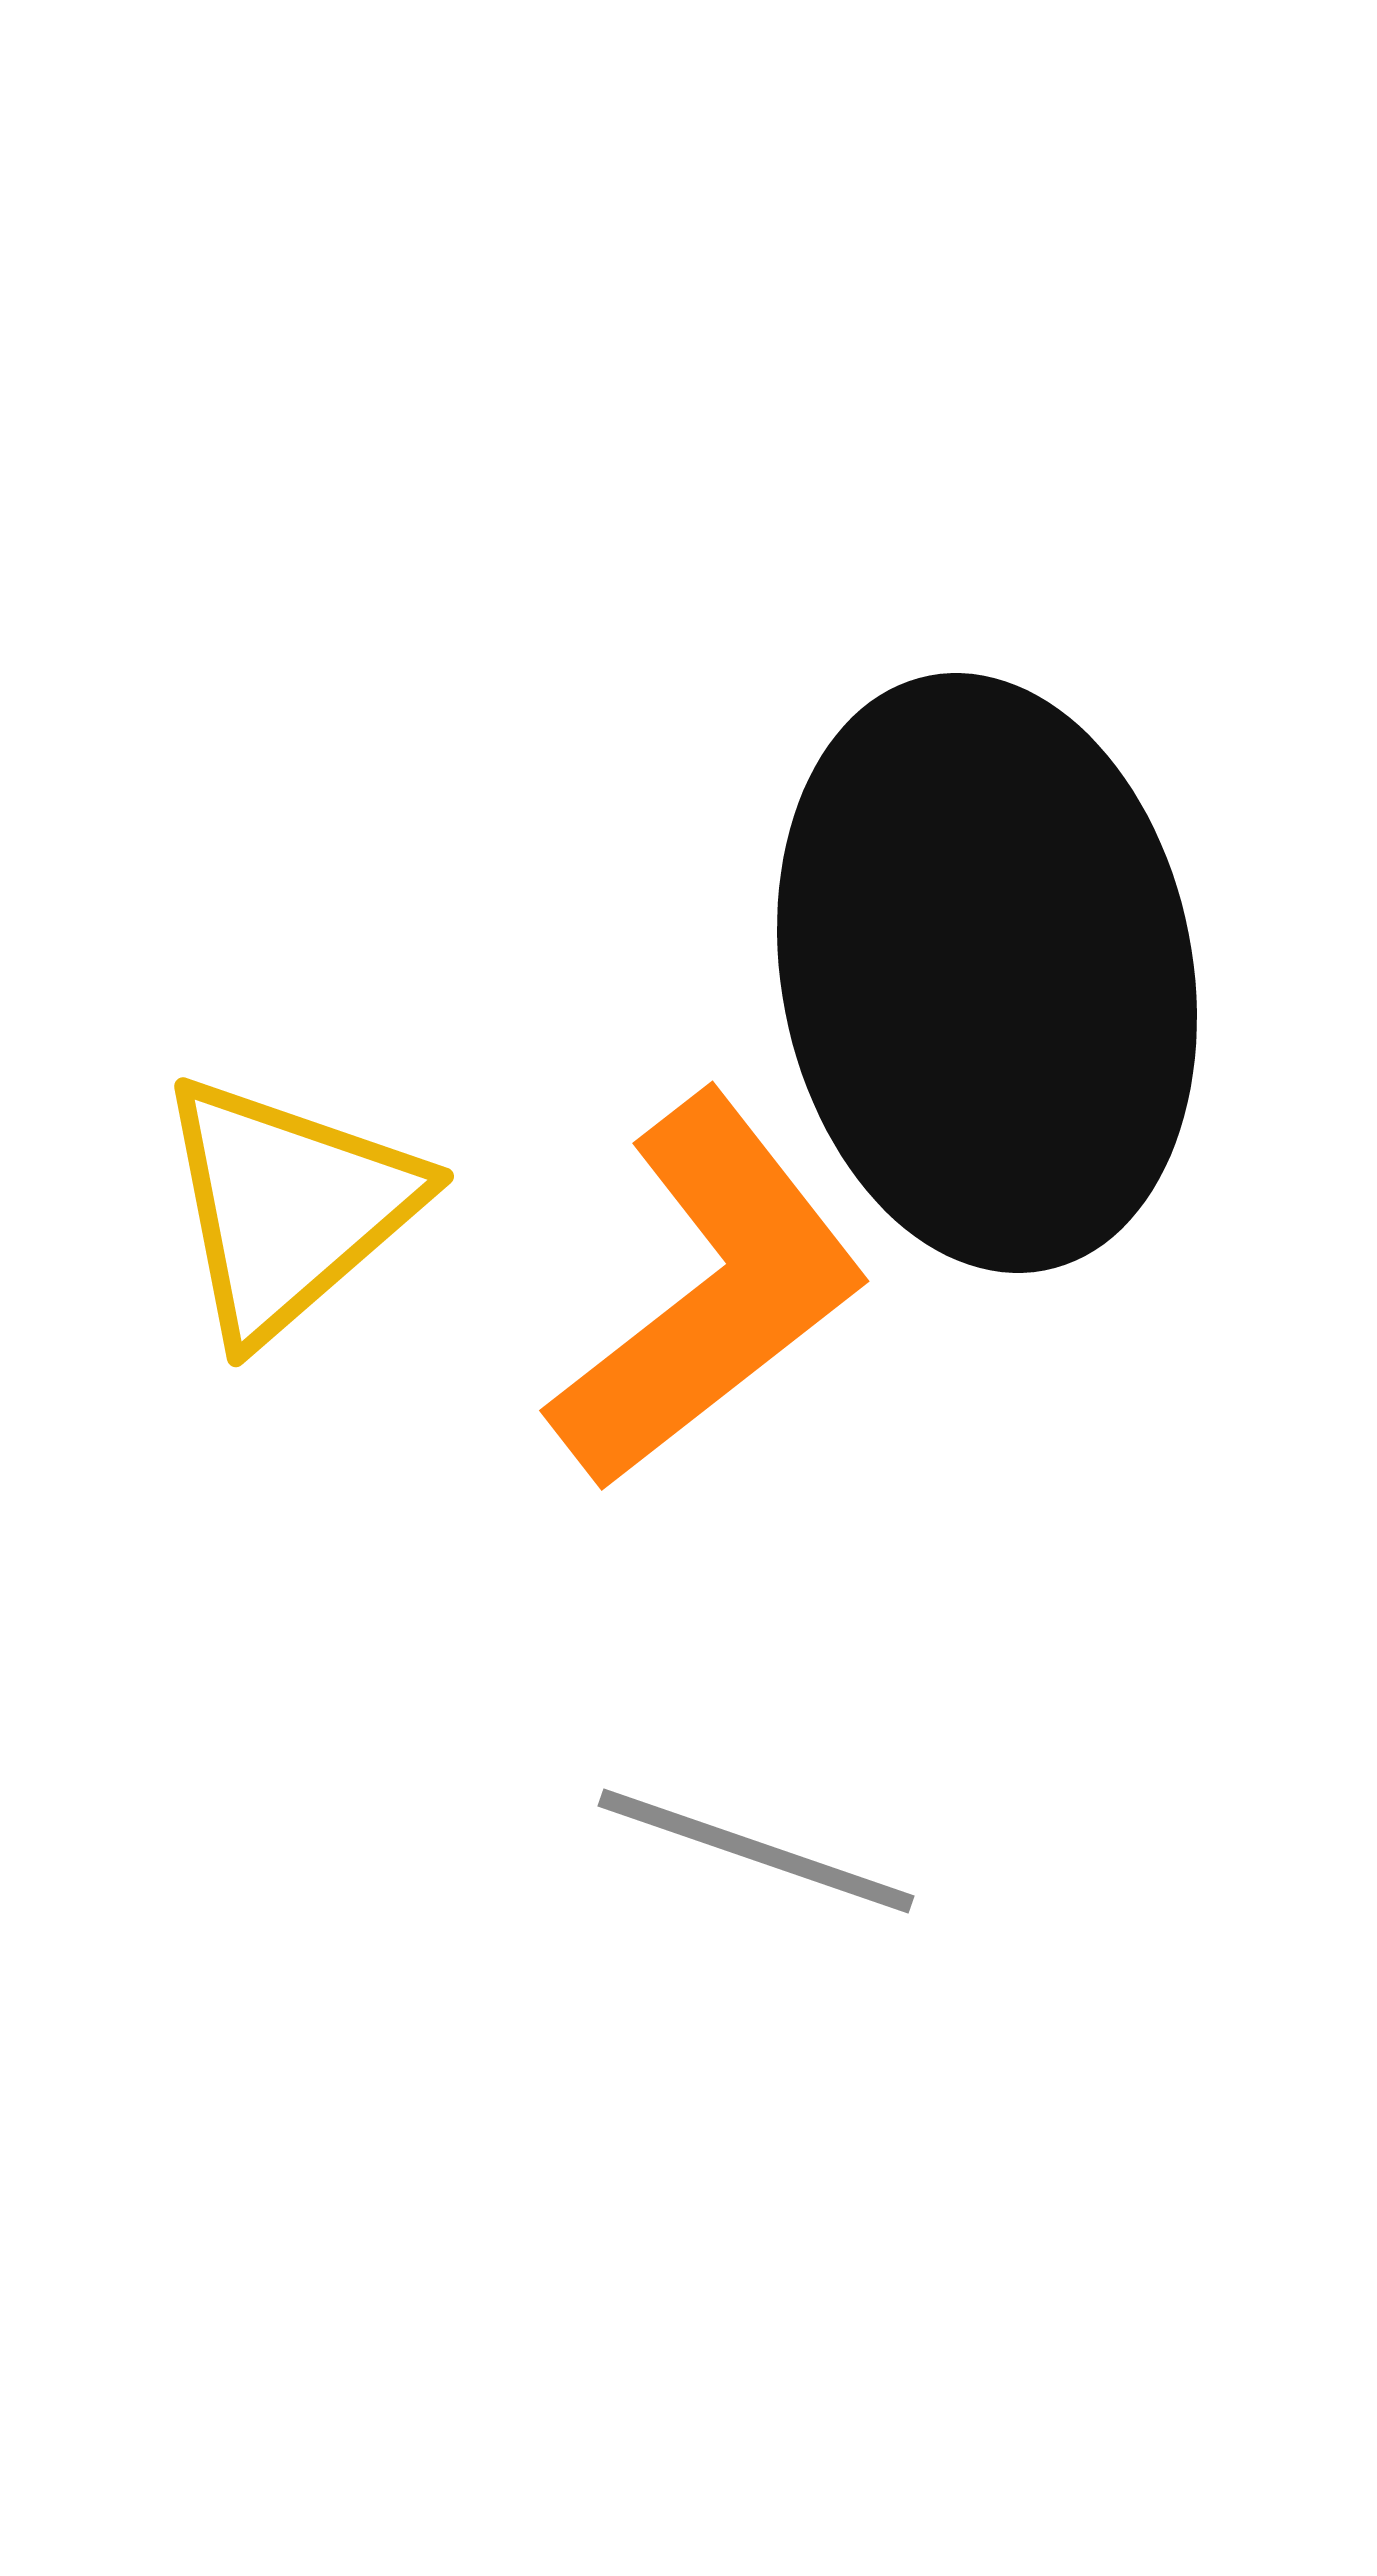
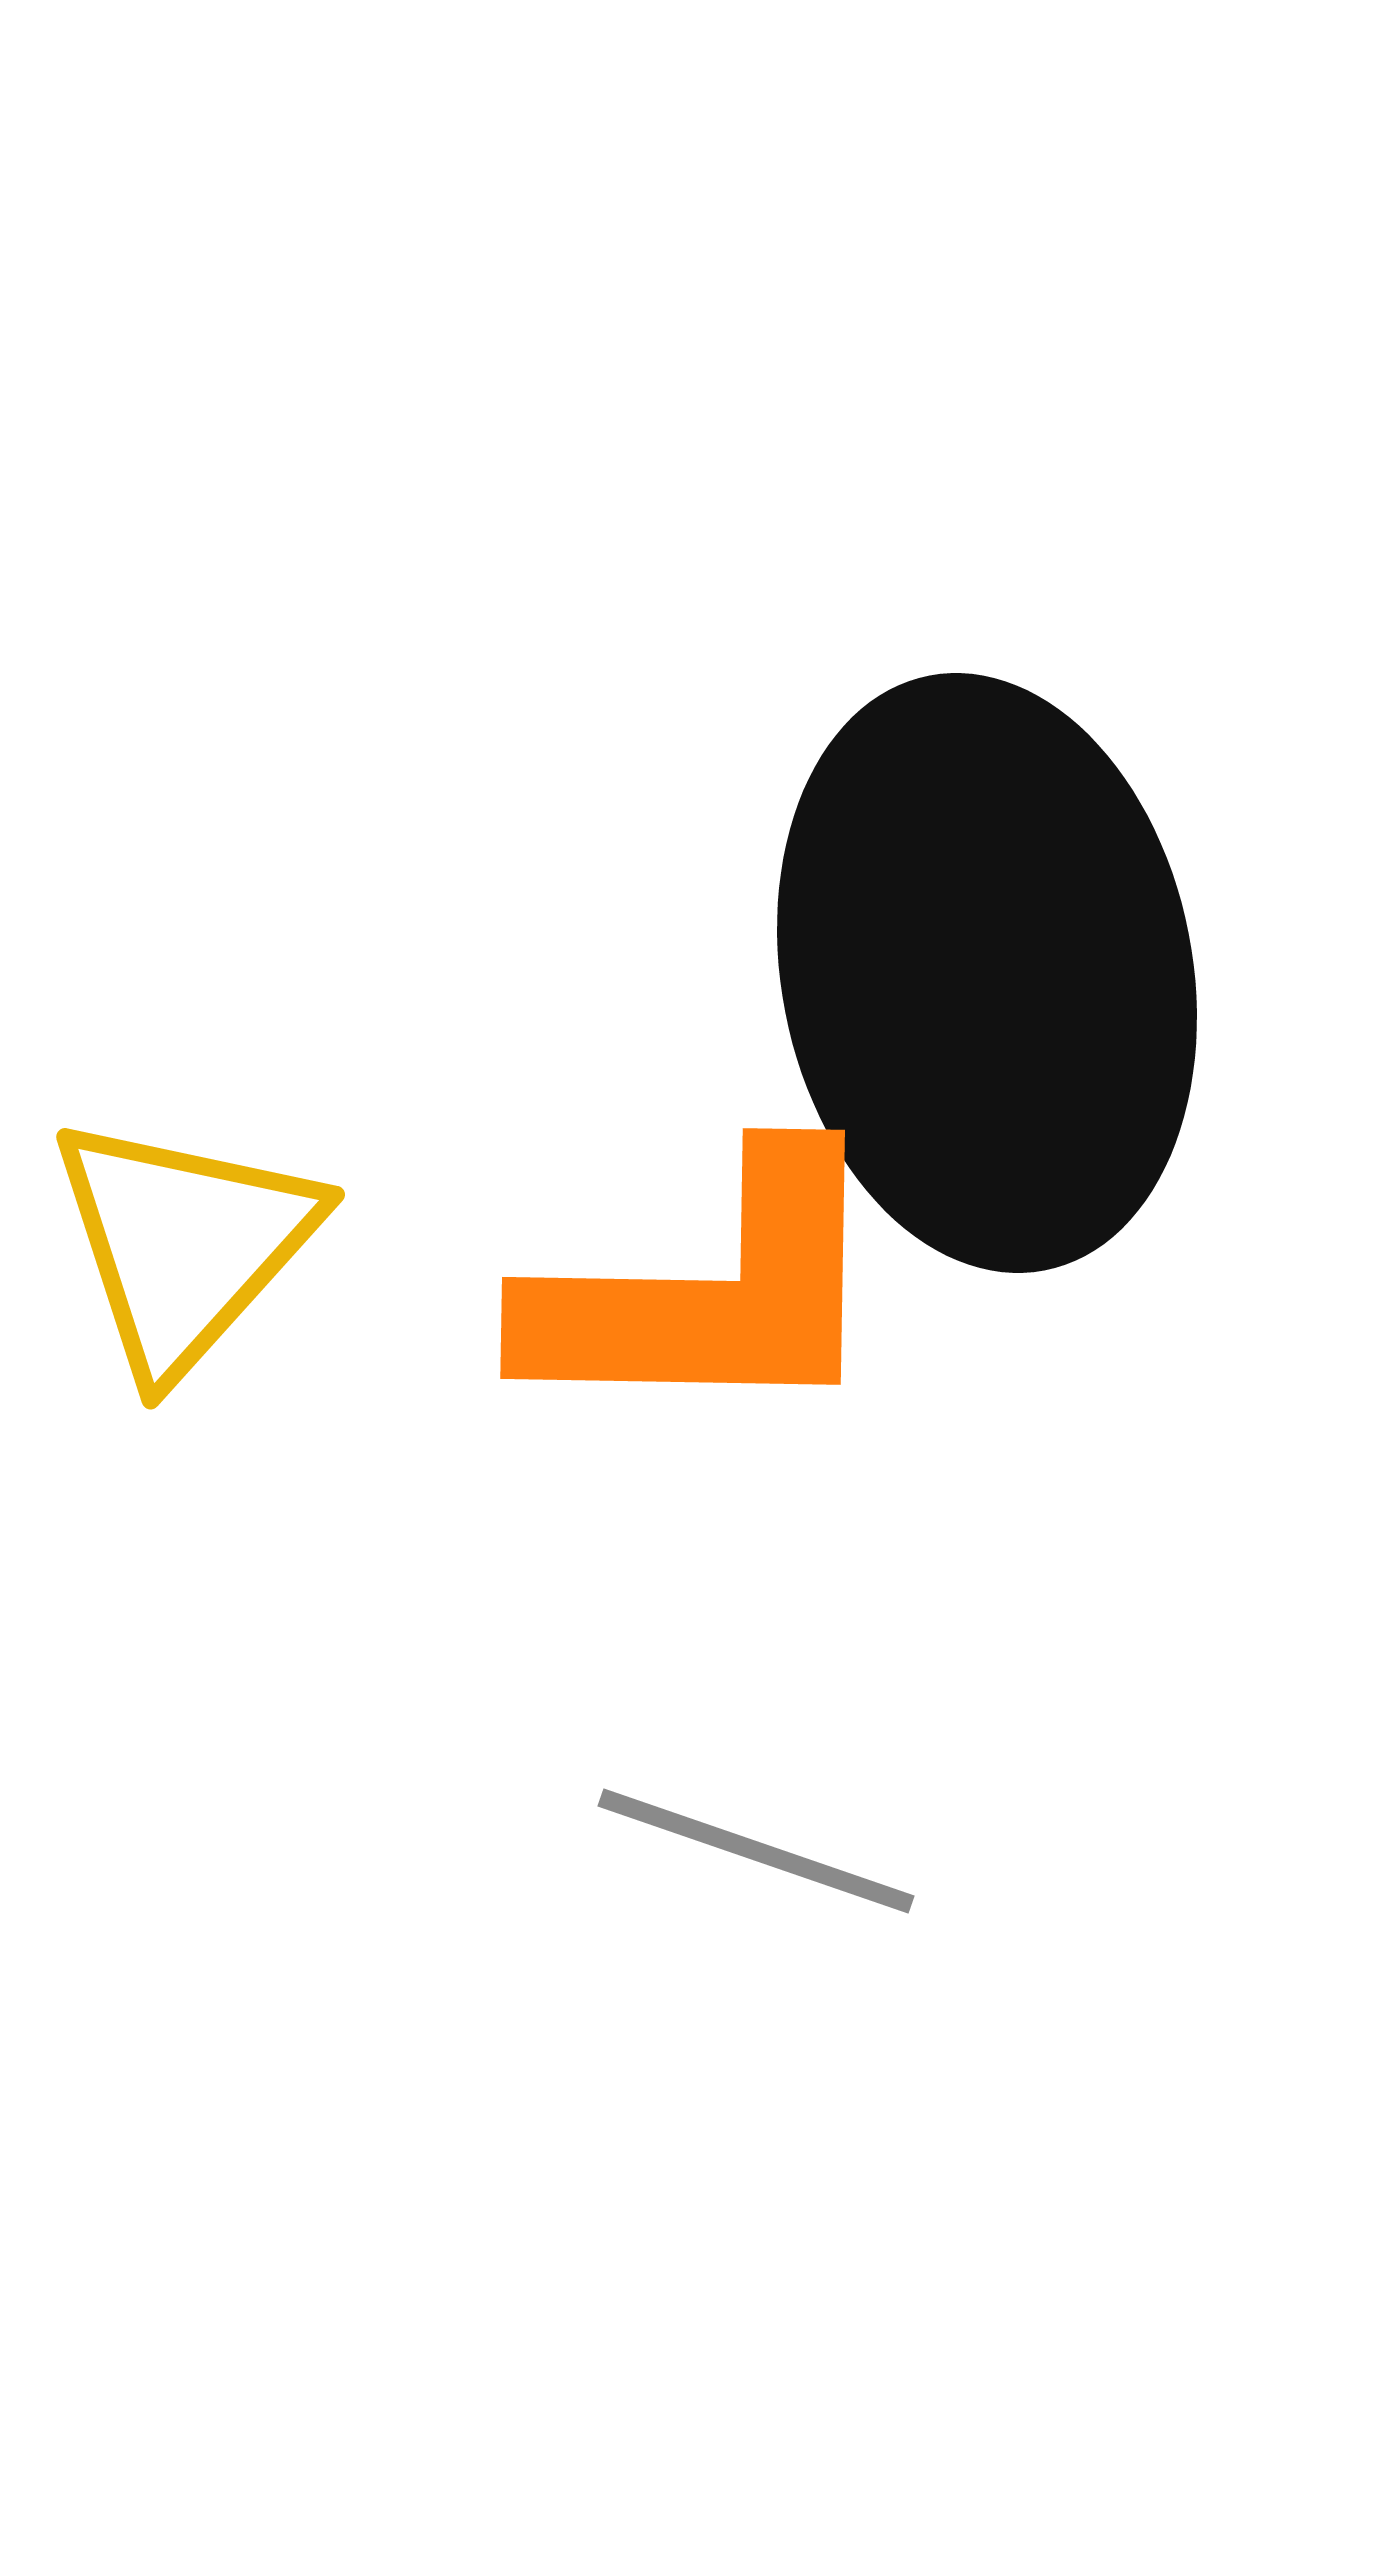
yellow triangle: moved 104 px left, 37 px down; rotated 7 degrees counterclockwise
orange L-shape: rotated 39 degrees clockwise
